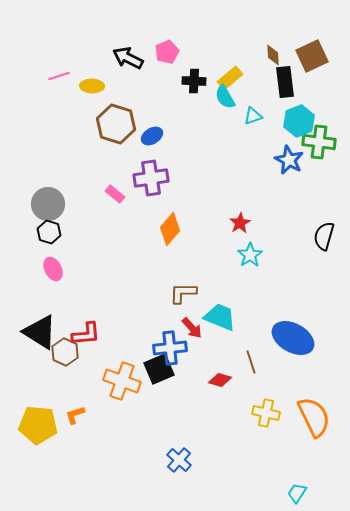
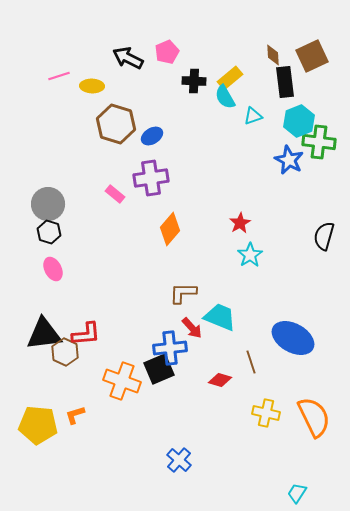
black triangle at (40, 332): moved 4 px right, 2 px down; rotated 39 degrees counterclockwise
